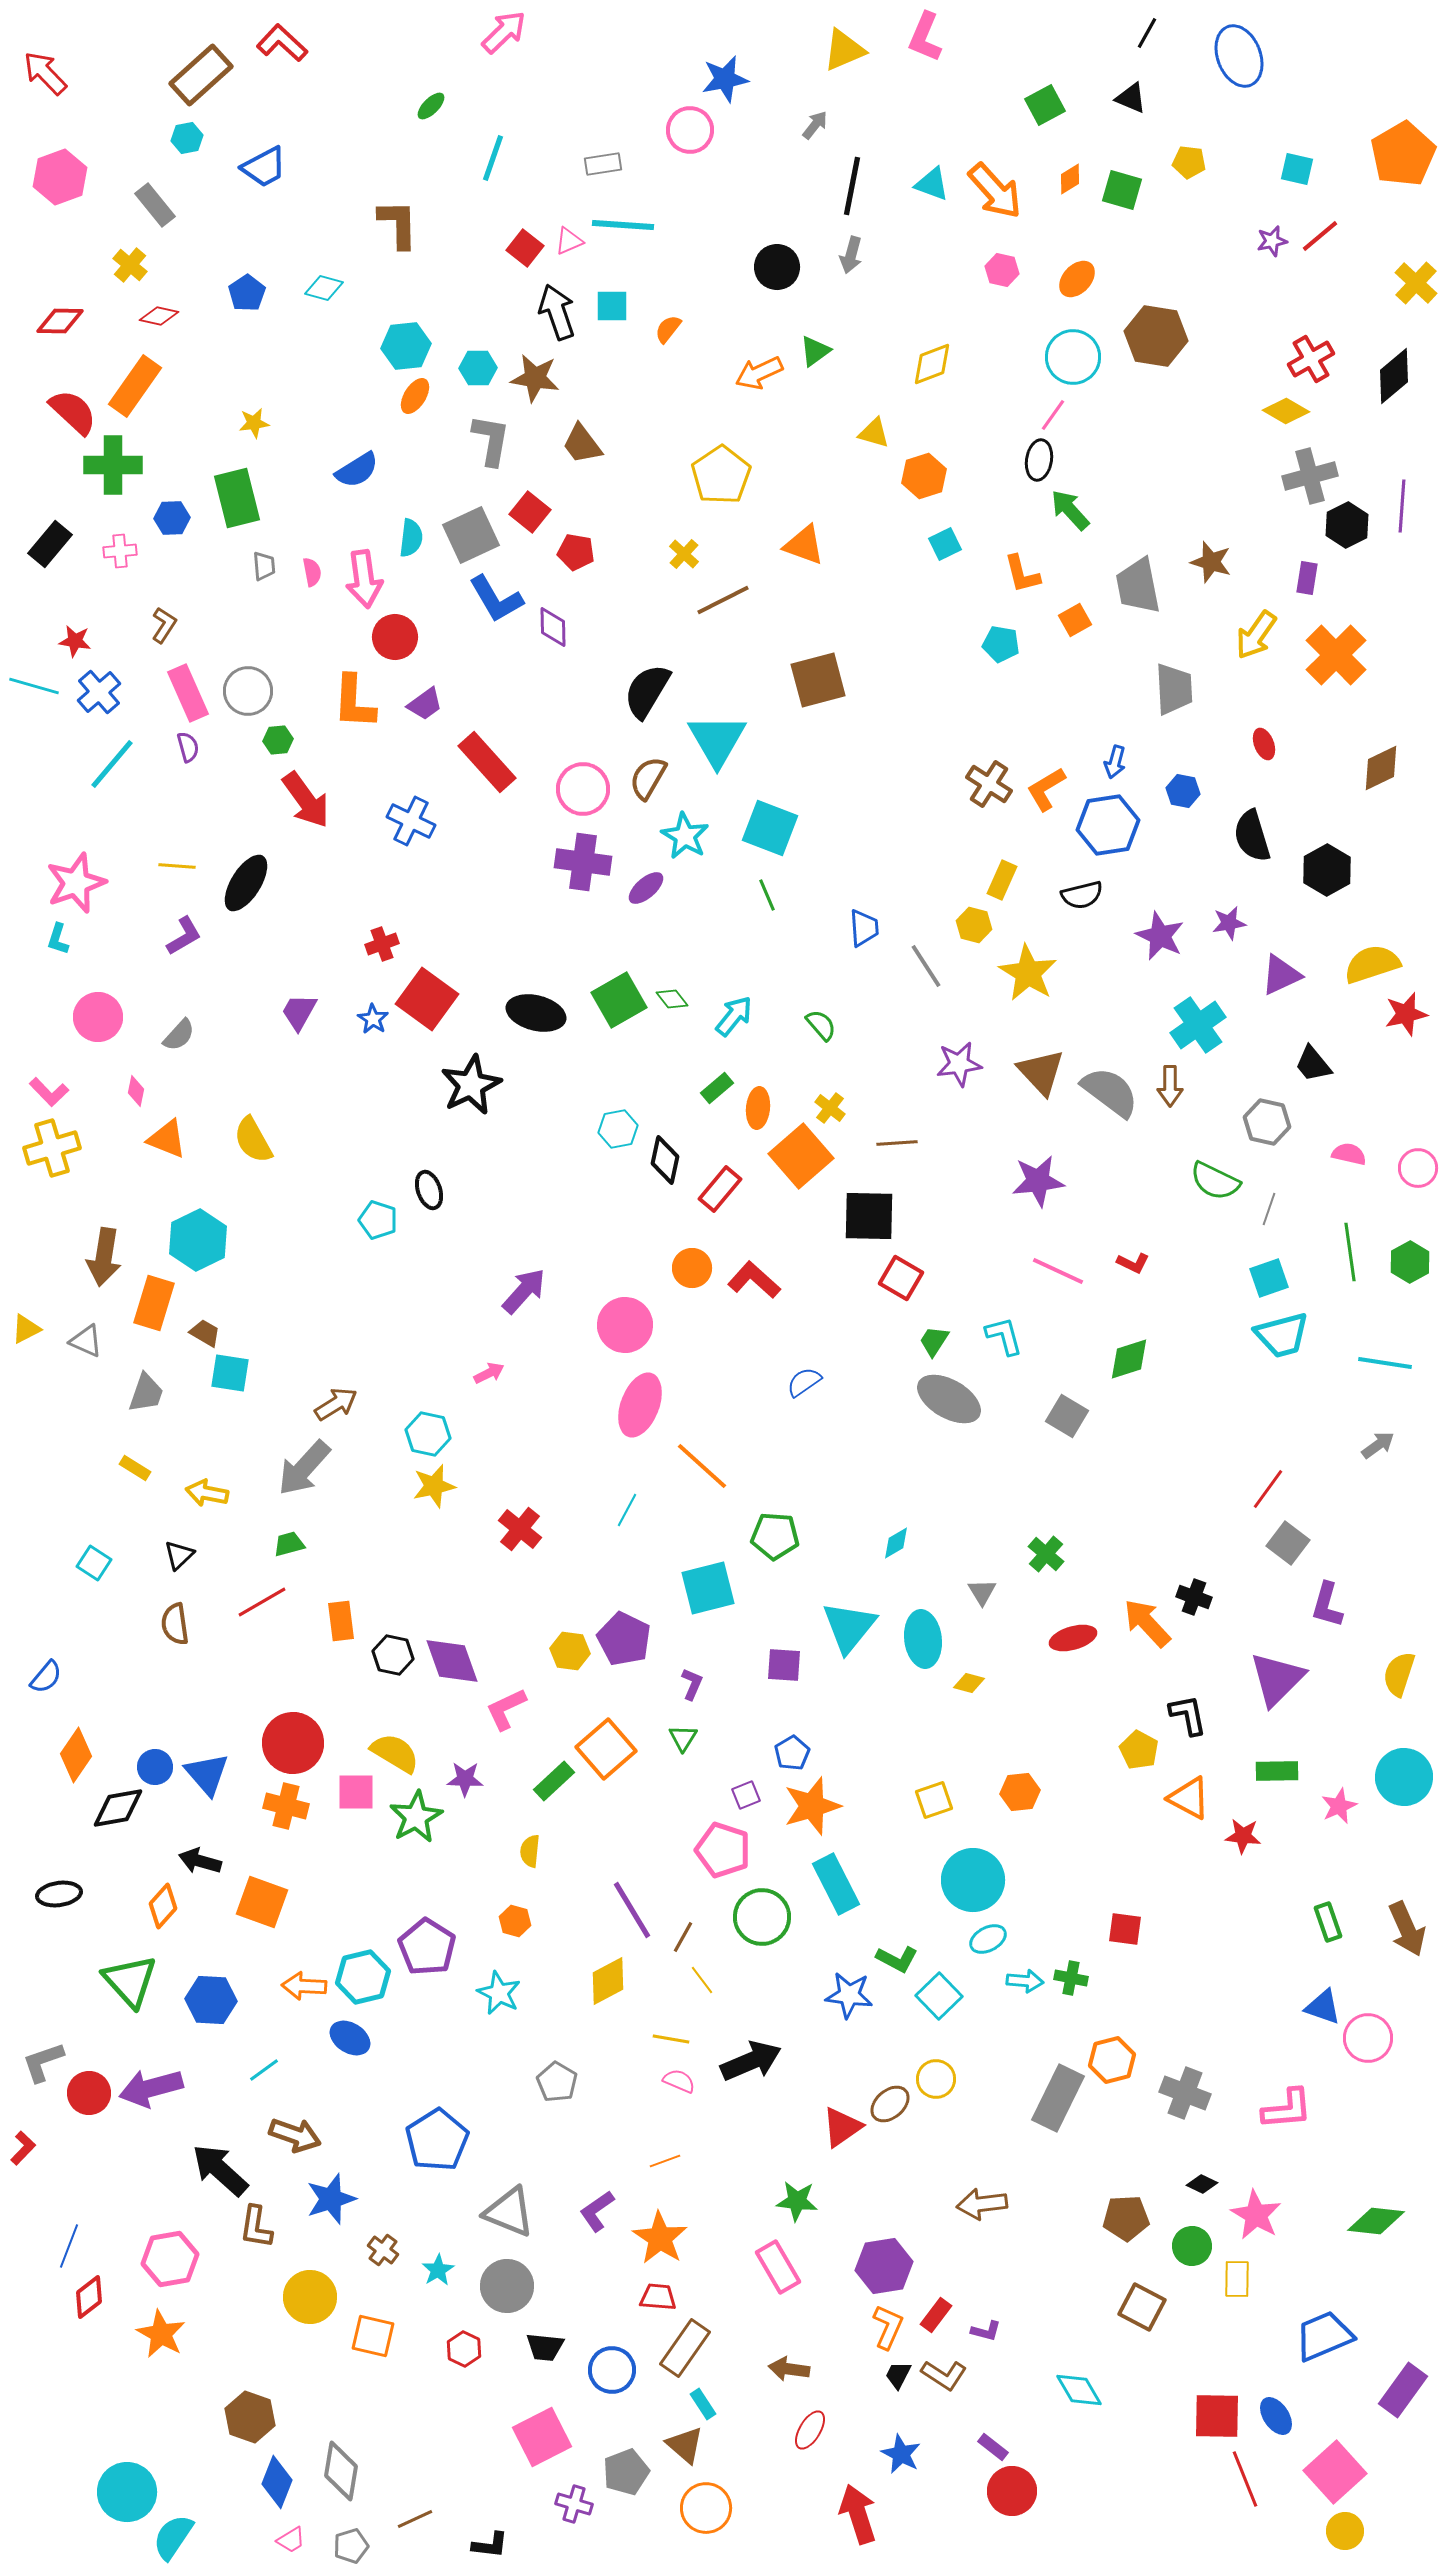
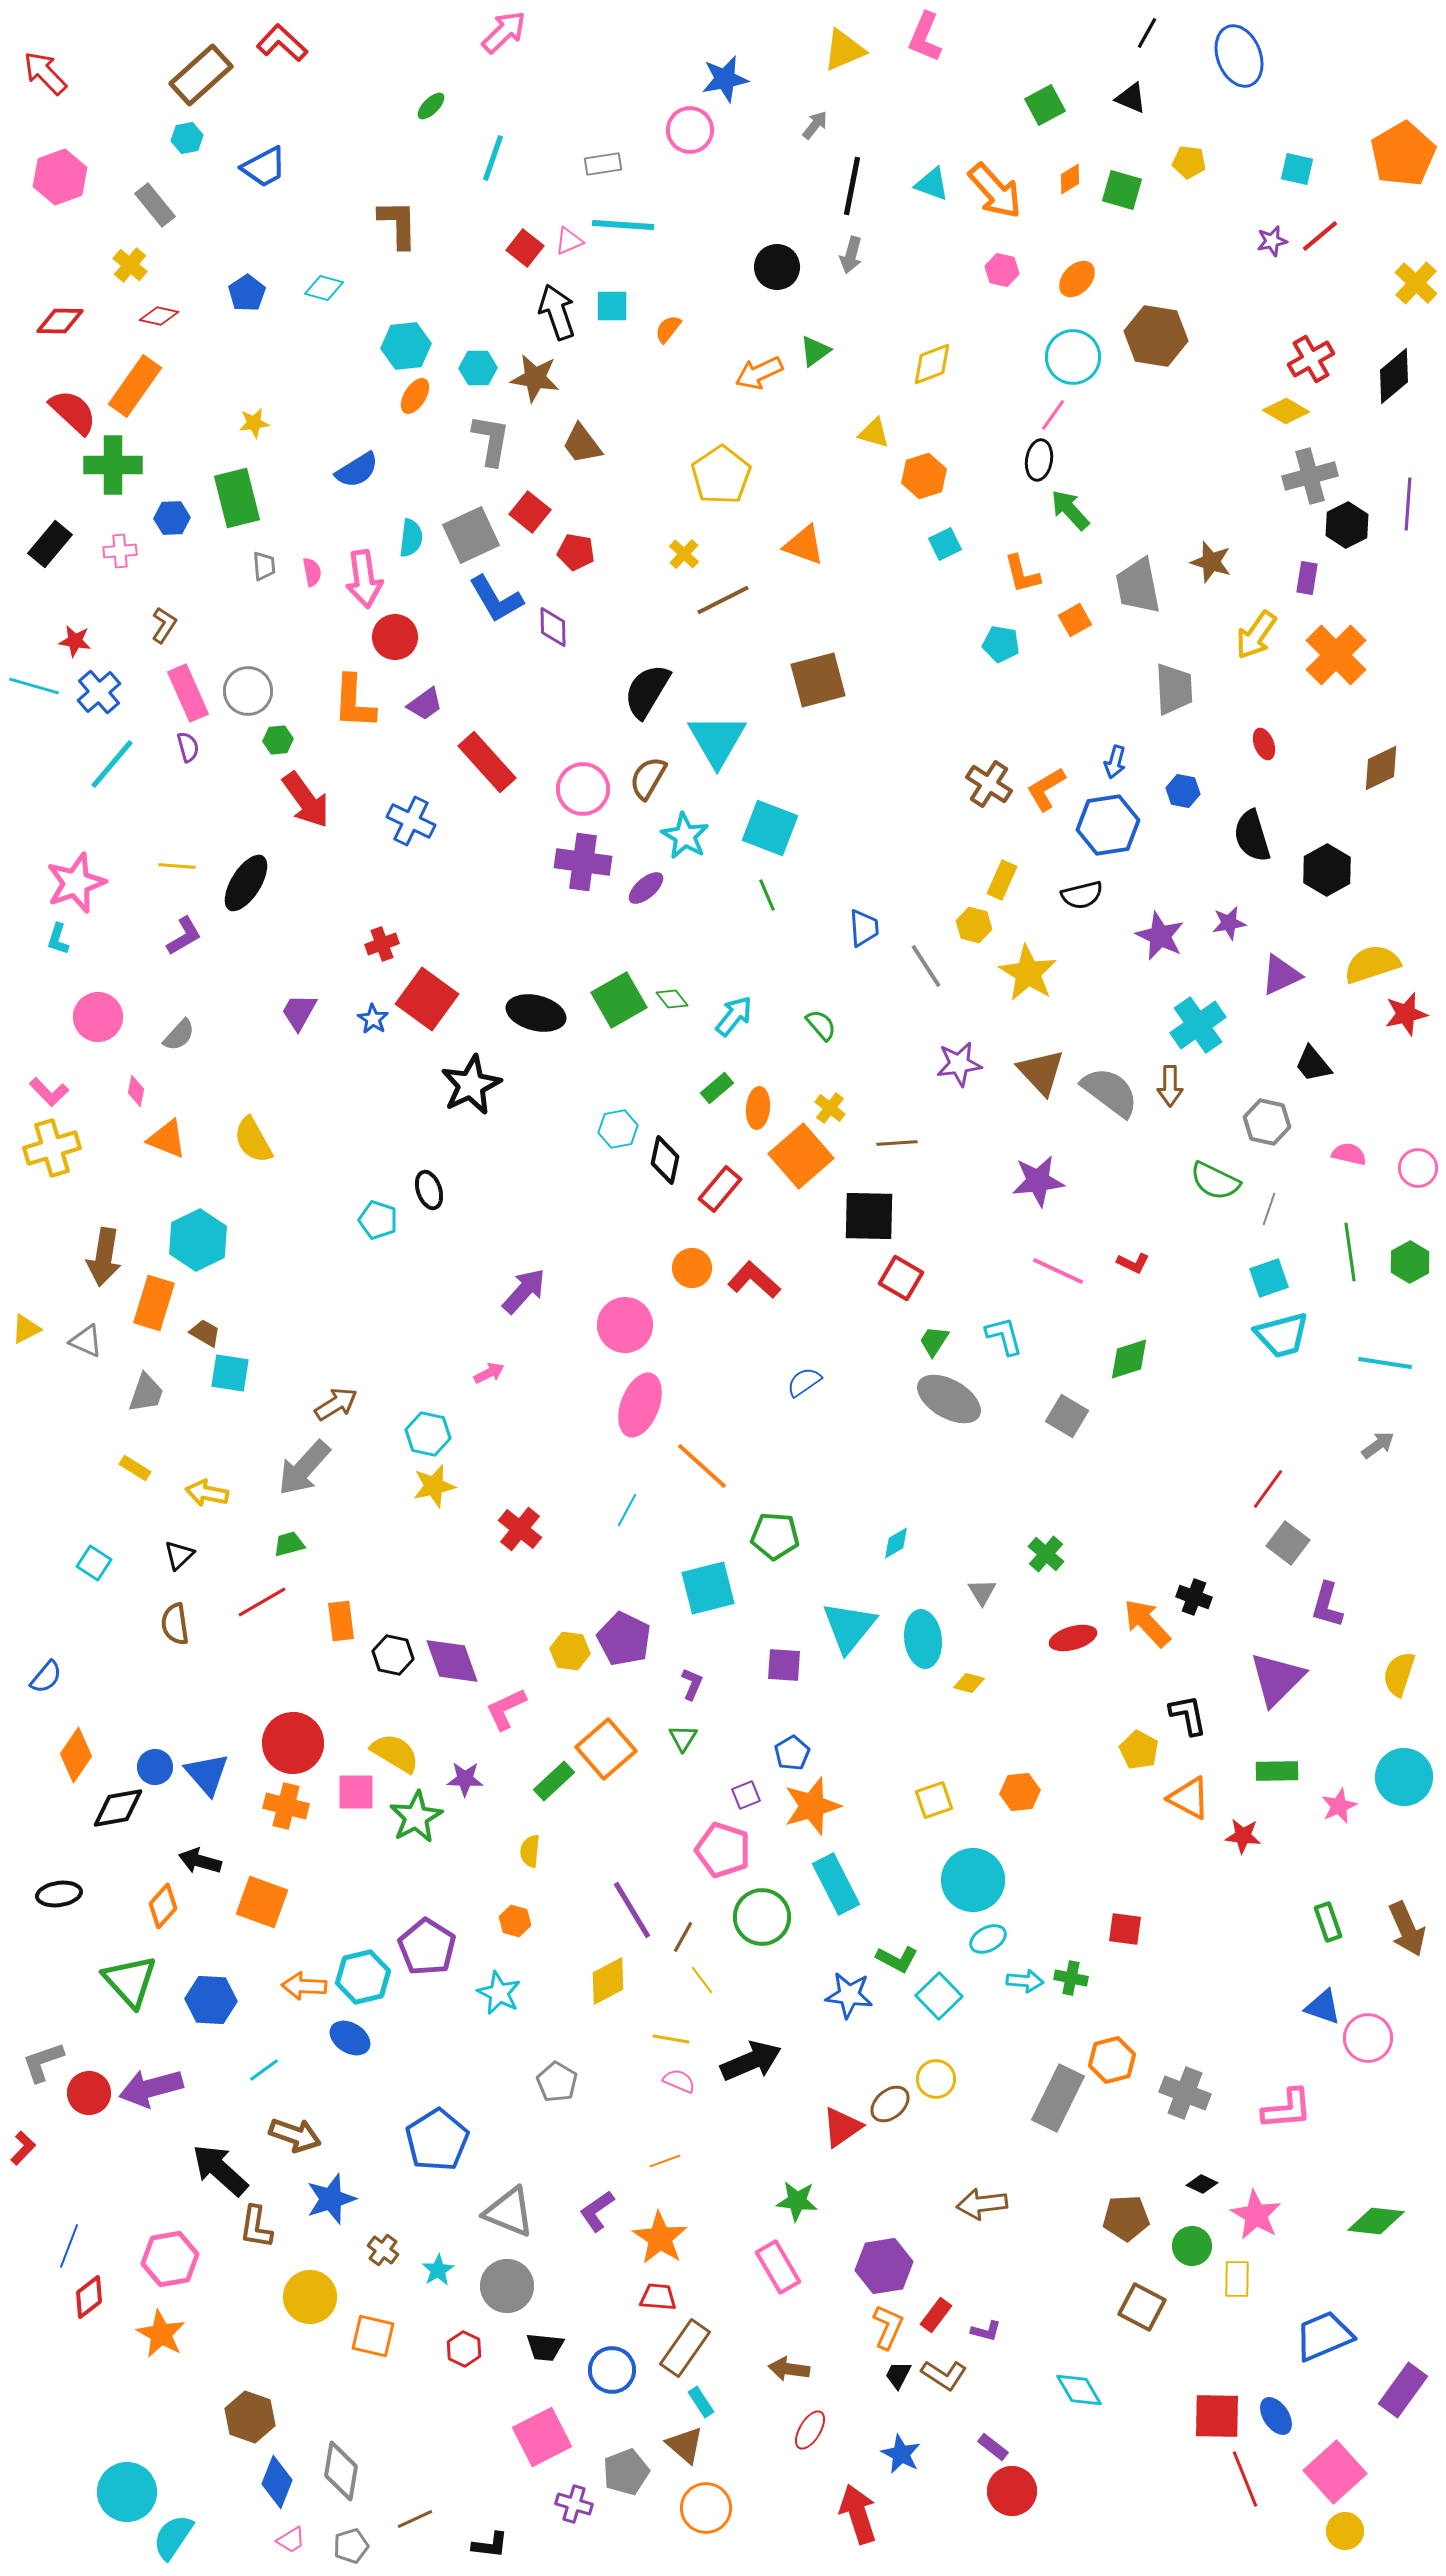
purple line at (1402, 506): moved 6 px right, 2 px up
cyan rectangle at (703, 2404): moved 2 px left, 2 px up
